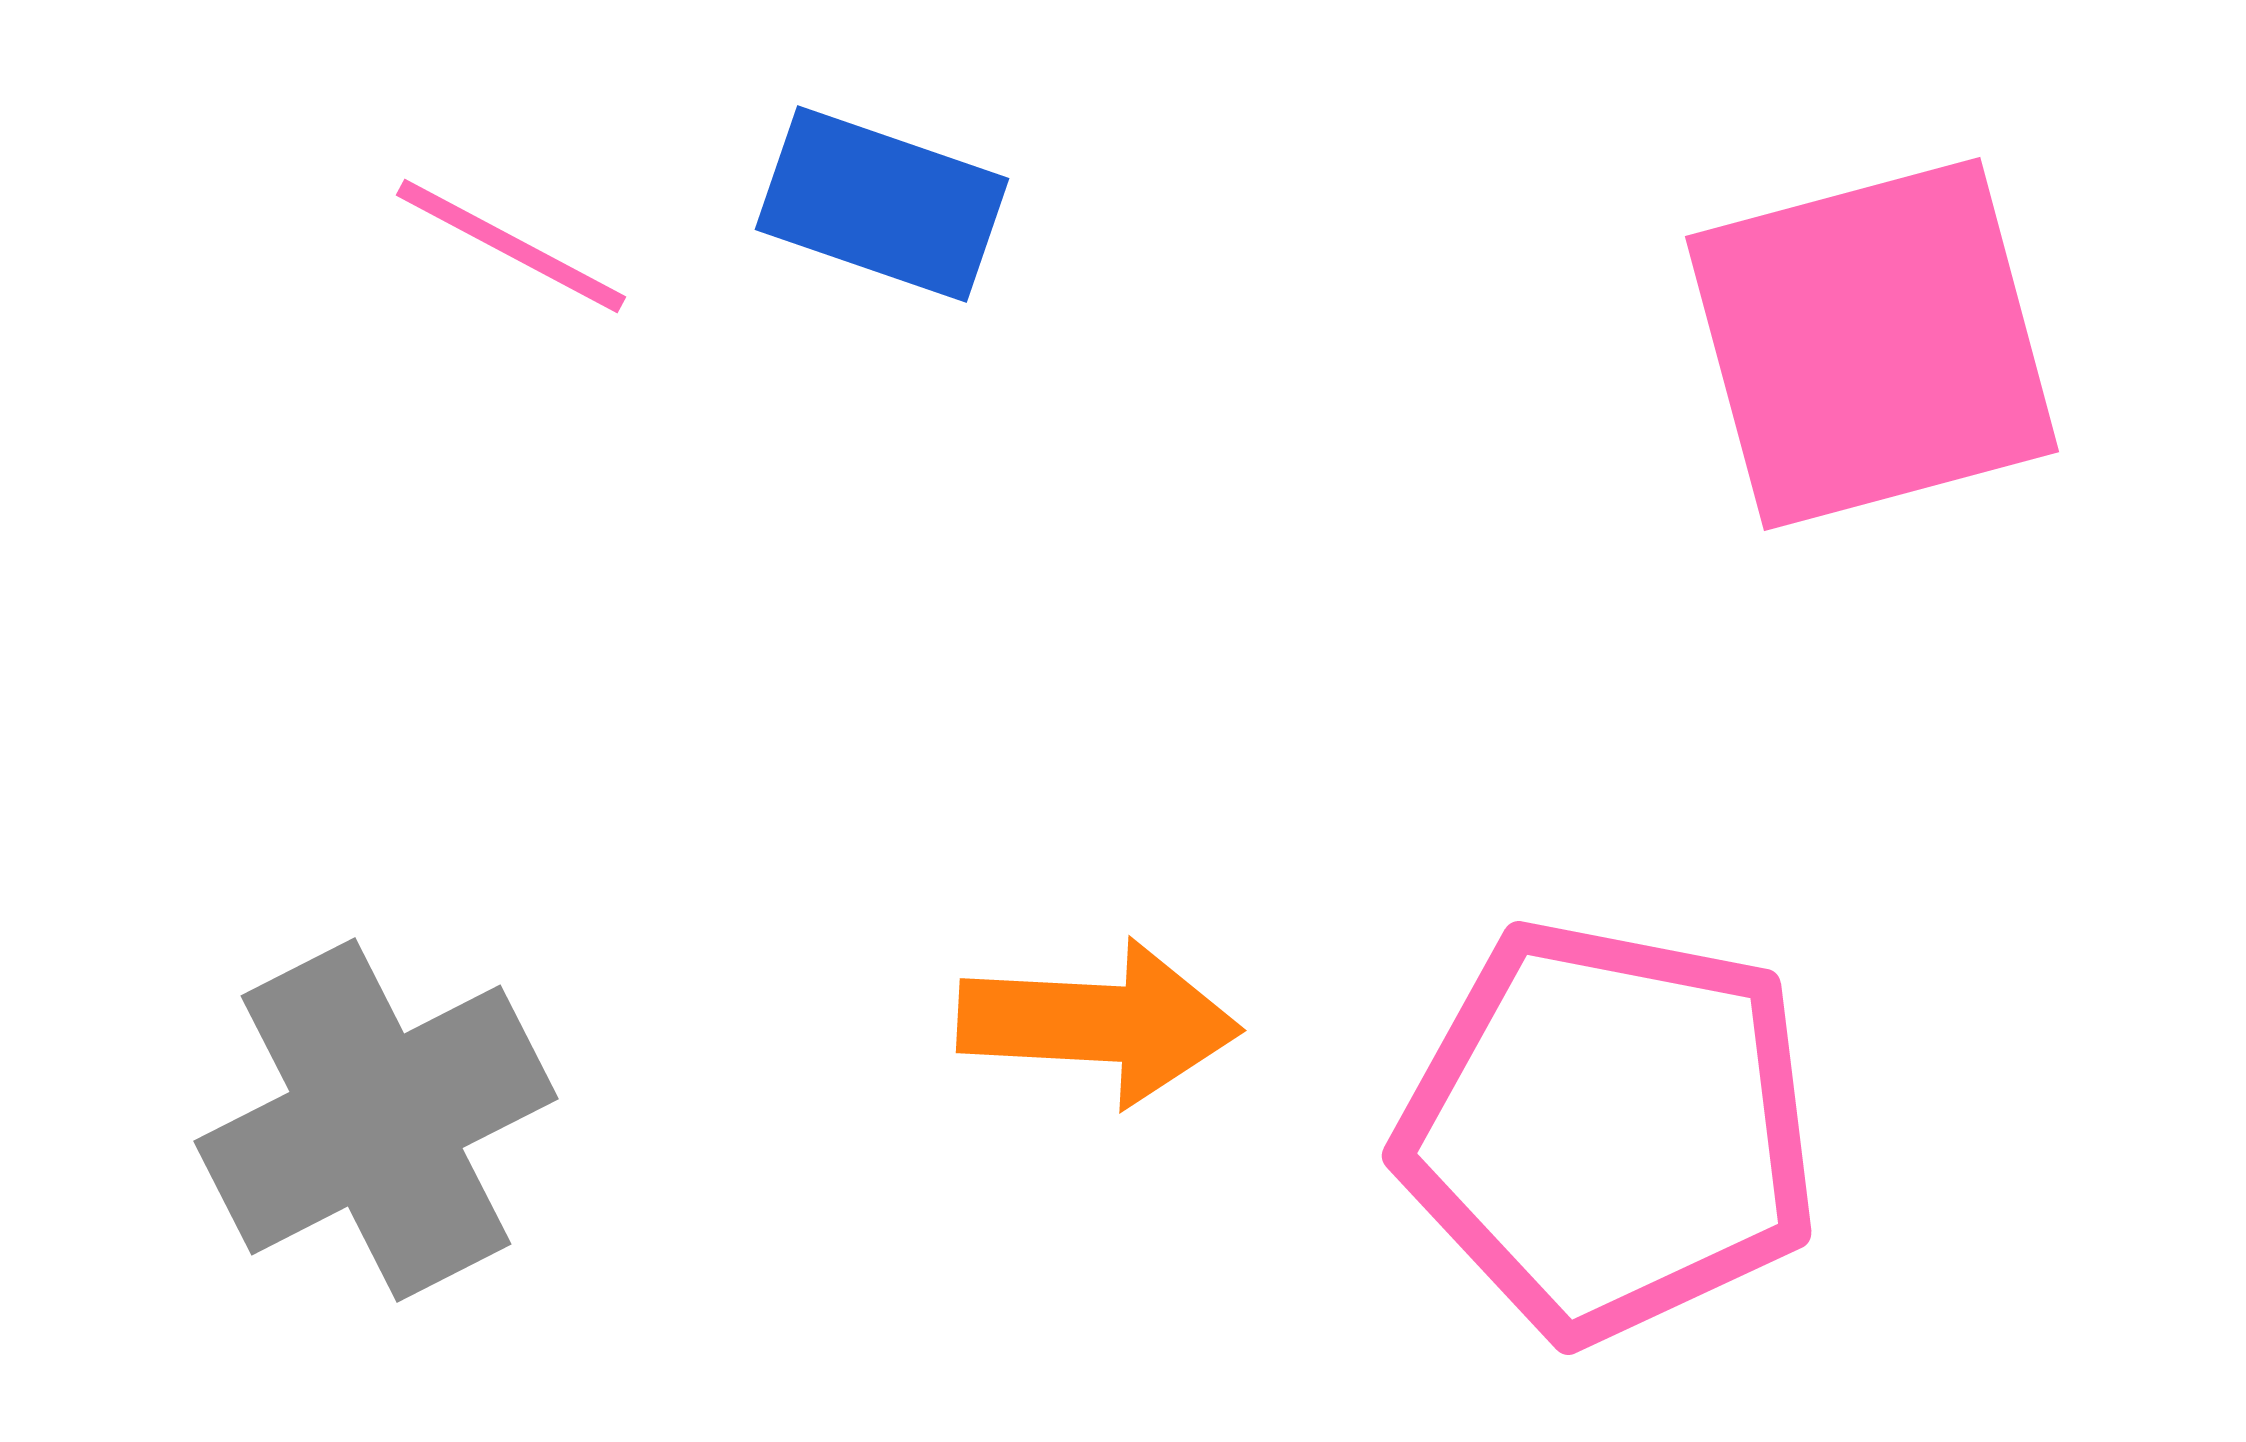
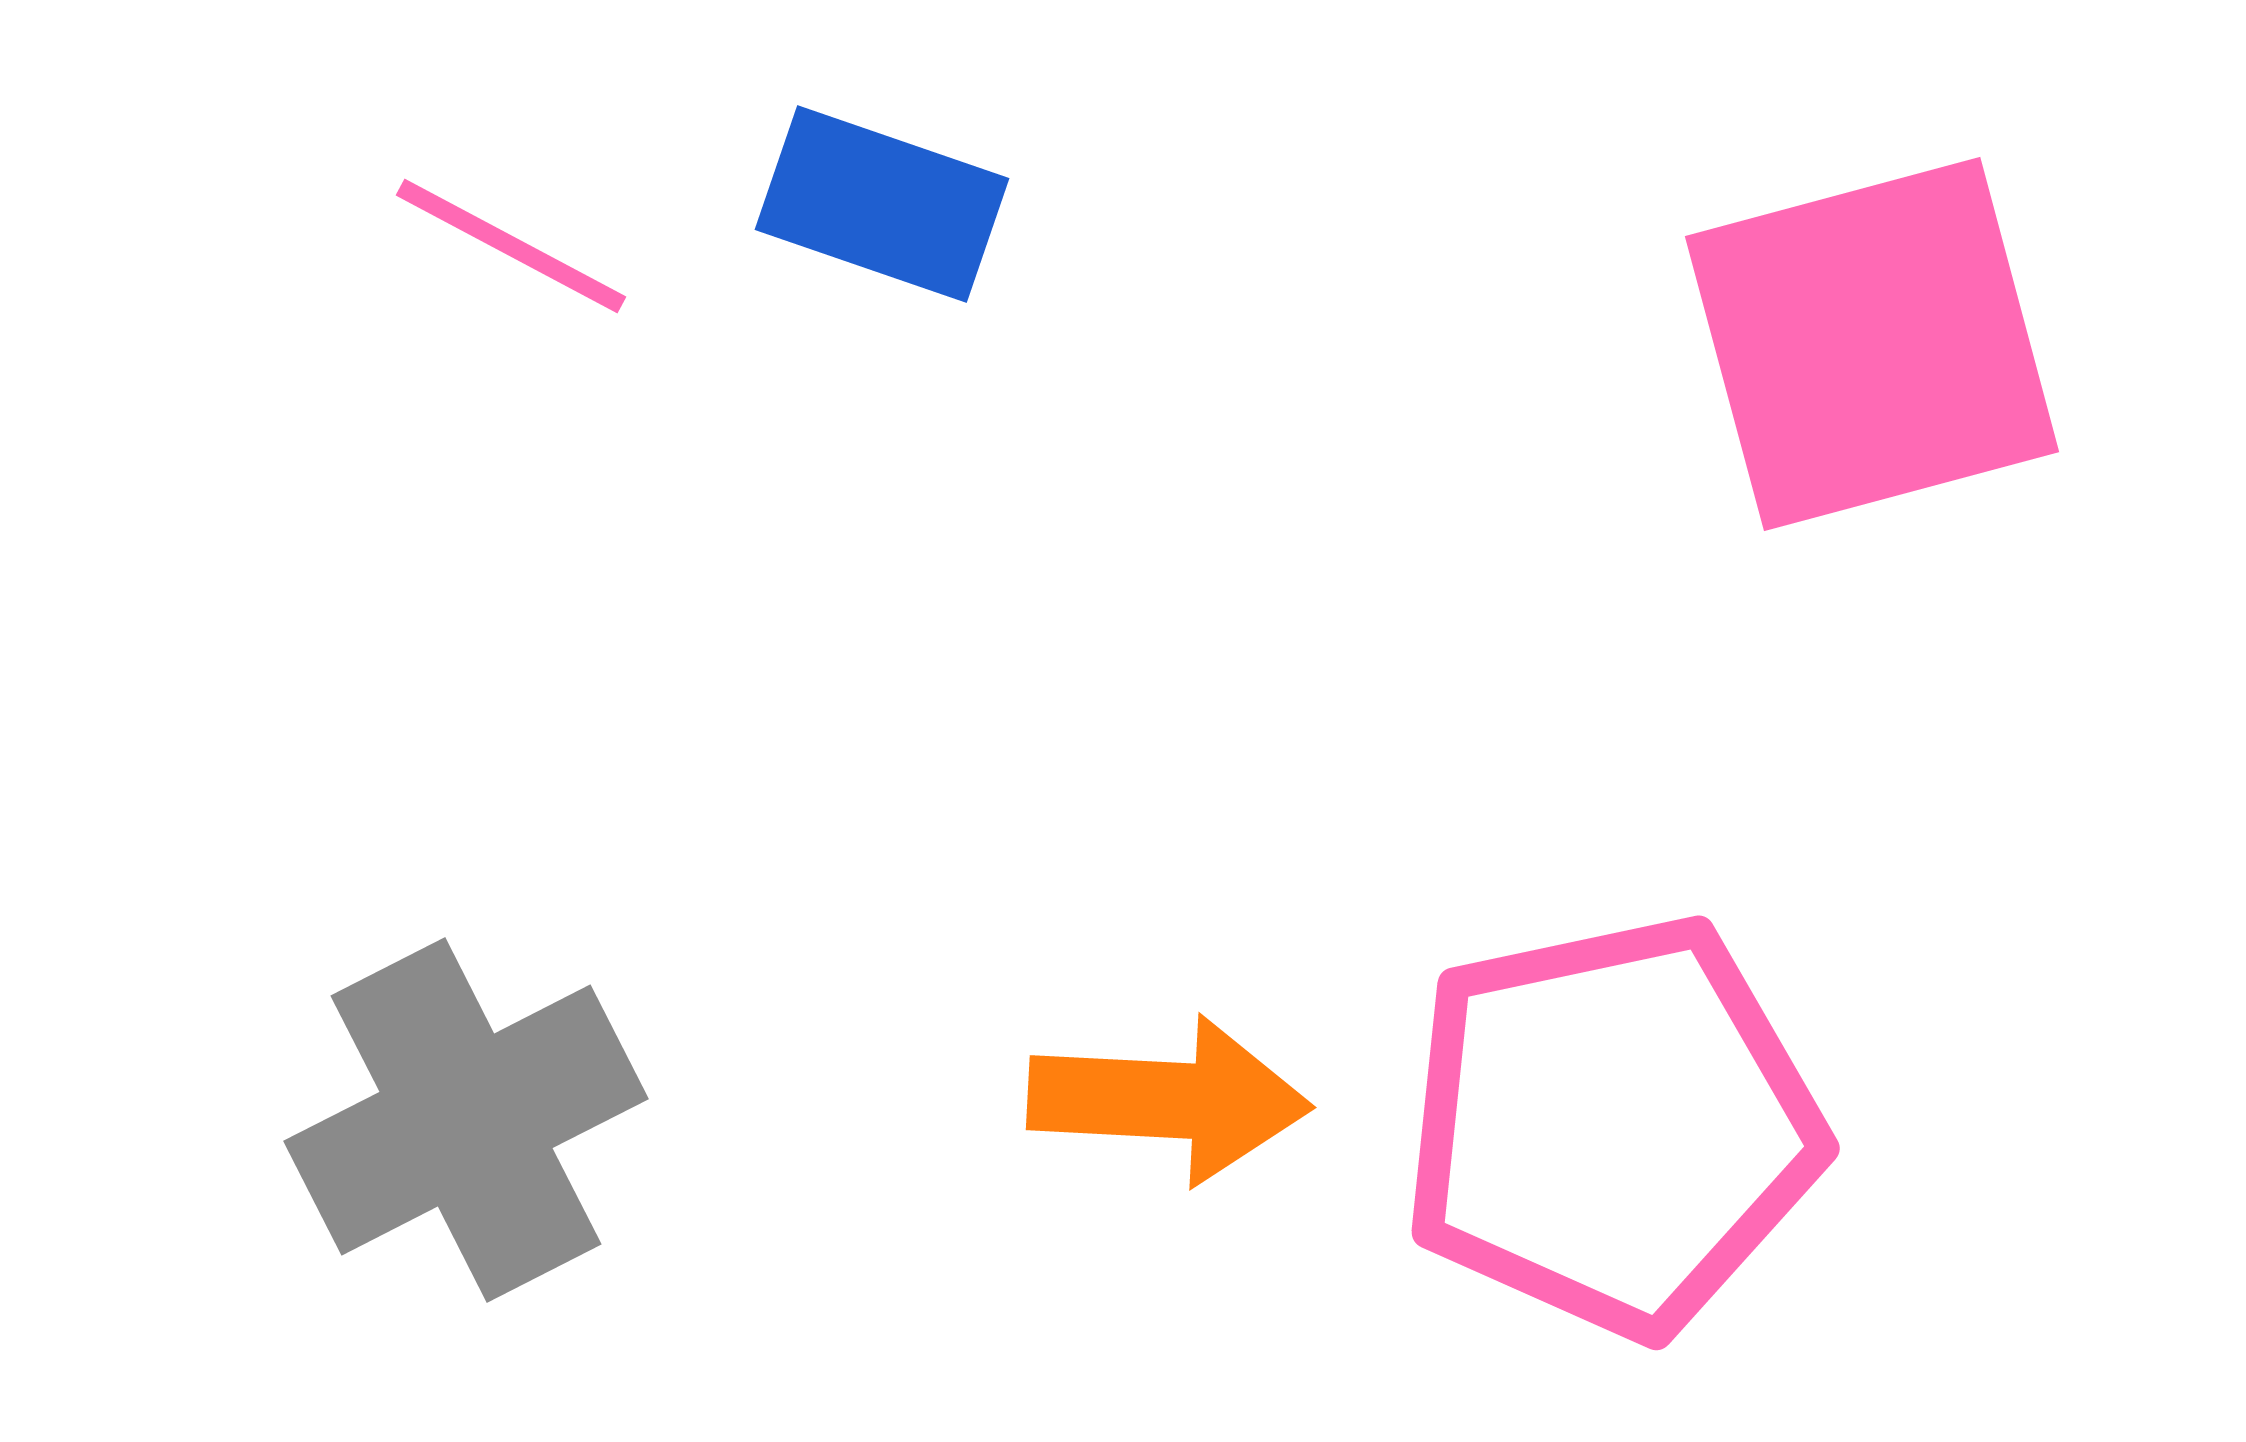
orange arrow: moved 70 px right, 77 px down
gray cross: moved 90 px right
pink pentagon: moved 3 px right, 4 px up; rotated 23 degrees counterclockwise
